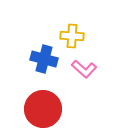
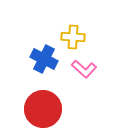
yellow cross: moved 1 px right, 1 px down
blue cross: rotated 12 degrees clockwise
